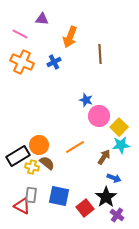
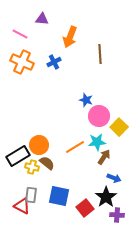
cyan star: moved 24 px left, 3 px up
purple cross: rotated 32 degrees counterclockwise
